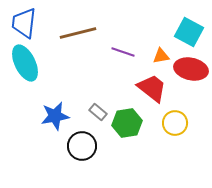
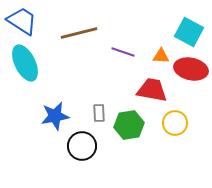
blue trapezoid: moved 2 px left, 2 px up; rotated 116 degrees clockwise
brown line: moved 1 px right
orange triangle: rotated 12 degrees clockwise
red trapezoid: moved 2 px down; rotated 28 degrees counterclockwise
gray rectangle: moved 1 px right, 1 px down; rotated 48 degrees clockwise
green hexagon: moved 2 px right, 2 px down
